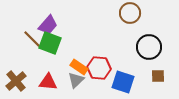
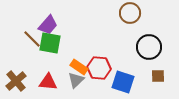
green square: rotated 10 degrees counterclockwise
